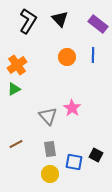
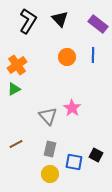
gray rectangle: rotated 21 degrees clockwise
